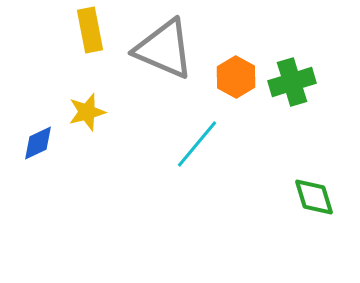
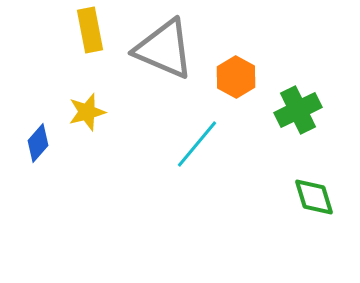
green cross: moved 6 px right, 28 px down; rotated 9 degrees counterclockwise
blue diamond: rotated 24 degrees counterclockwise
